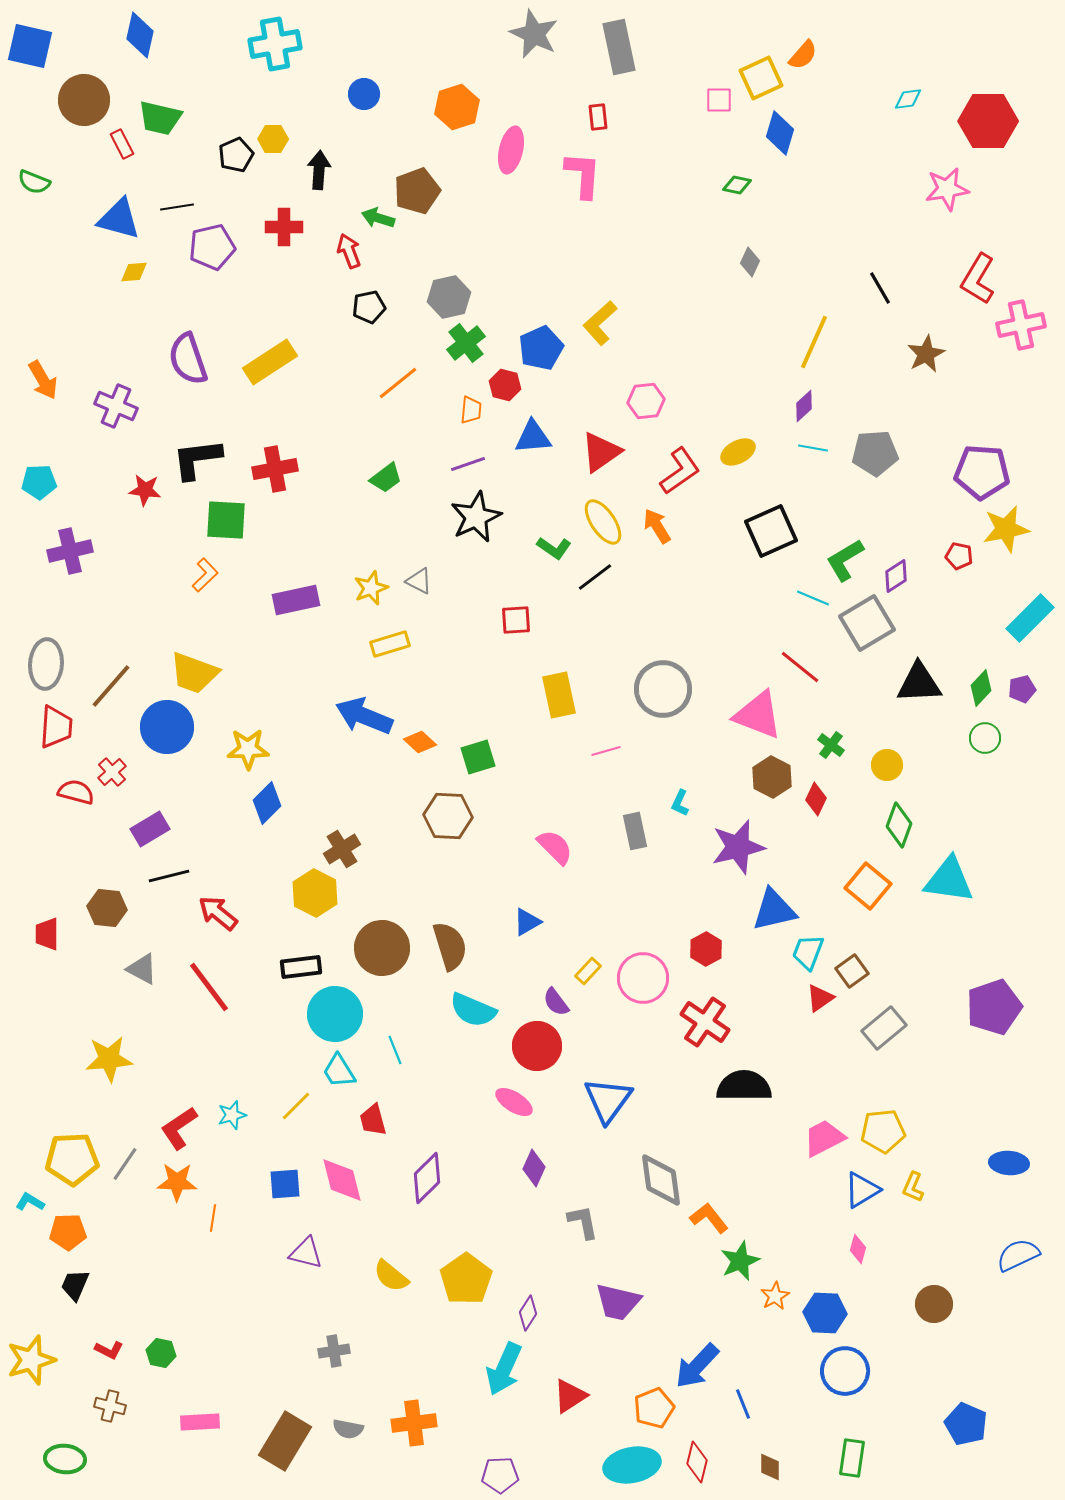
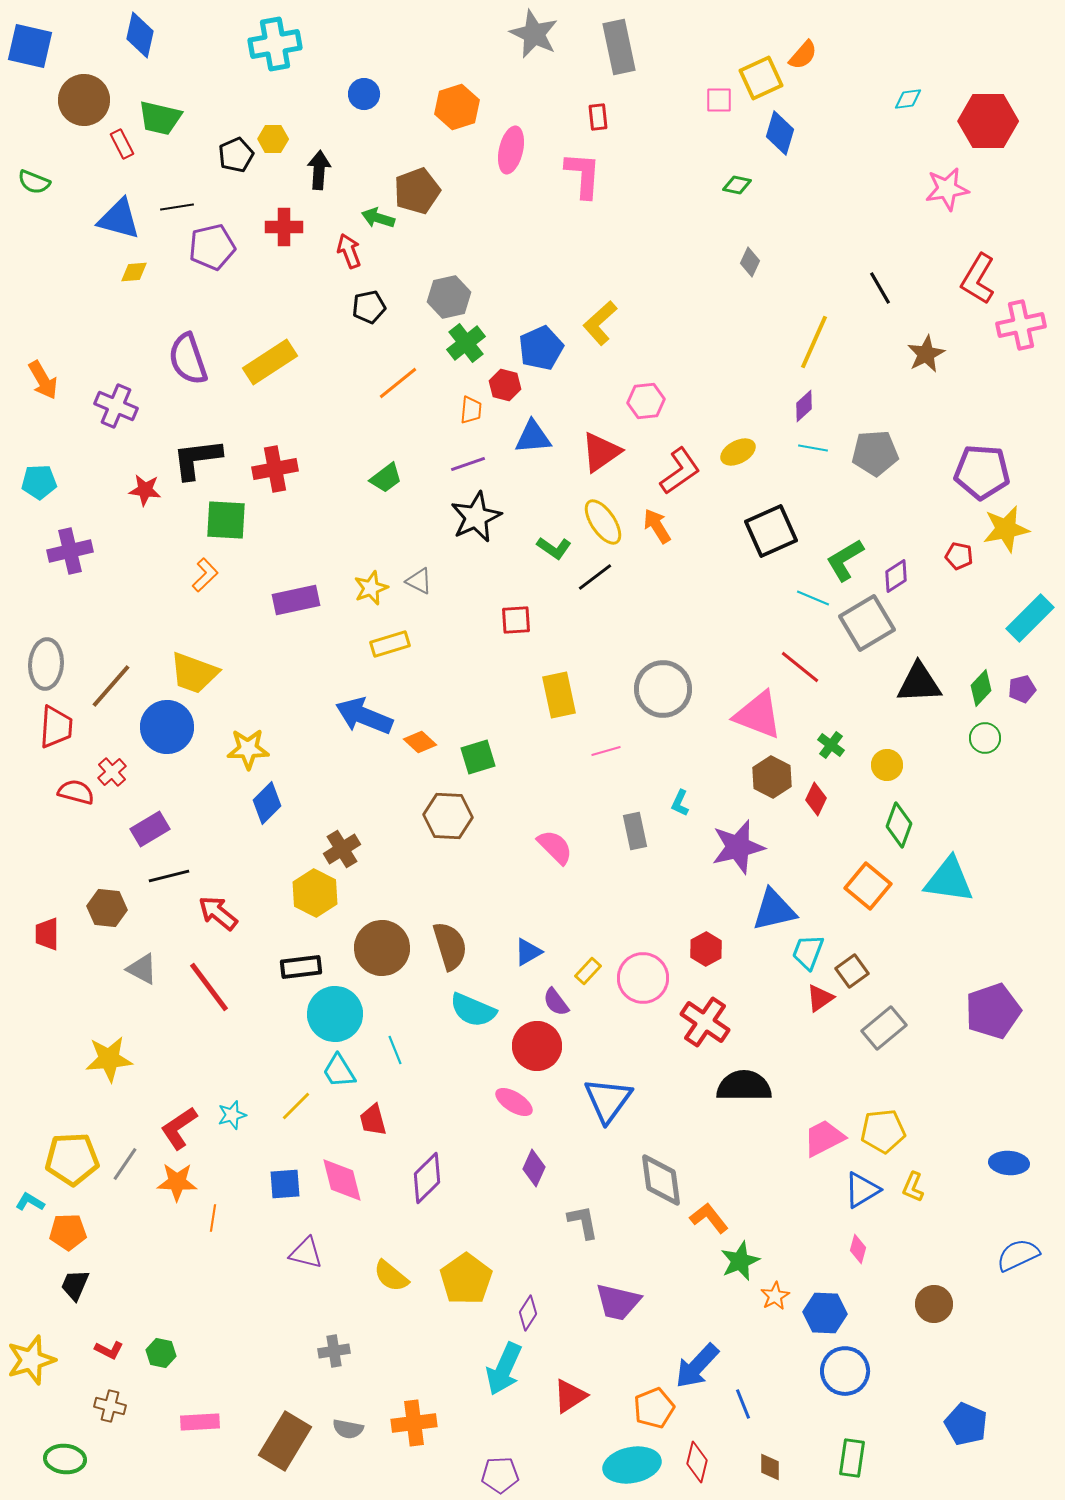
blue triangle at (527, 922): moved 1 px right, 30 px down
purple pentagon at (994, 1007): moved 1 px left, 4 px down
